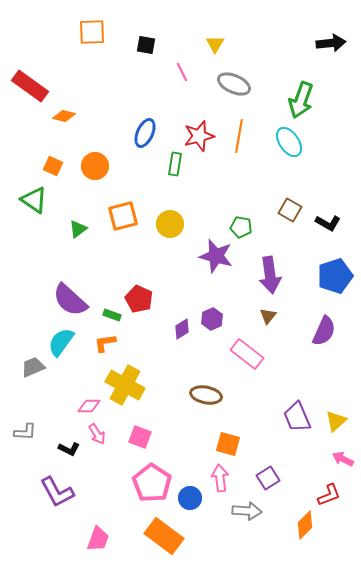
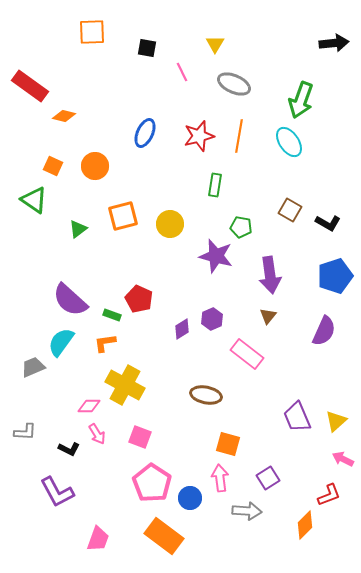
black arrow at (331, 43): moved 3 px right
black square at (146, 45): moved 1 px right, 3 px down
green rectangle at (175, 164): moved 40 px right, 21 px down
